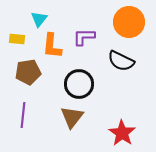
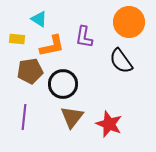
cyan triangle: rotated 36 degrees counterclockwise
purple L-shape: rotated 80 degrees counterclockwise
orange L-shape: rotated 108 degrees counterclockwise
black semicircle: rotated 28 degrees clockwise
brown pentagon: moved 2 px right, 1 px up
black circle: moved 16 px left
purple line: moved 1 px right, 2 px down
red star: moved 13 px left, 9 px up; rotated 12 degrees counterclockwise
